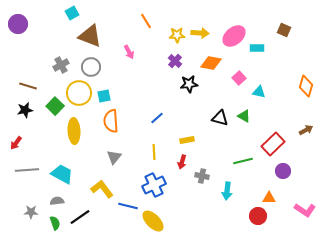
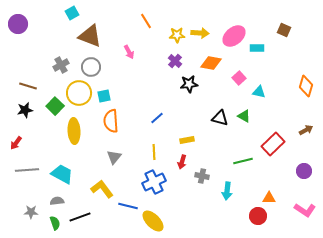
purple circle at (283, 171): moved 21 px right
blue cross at (154, 185): moved 3 px up
black line at (80, 217): rotated 15 degrees clockwise
